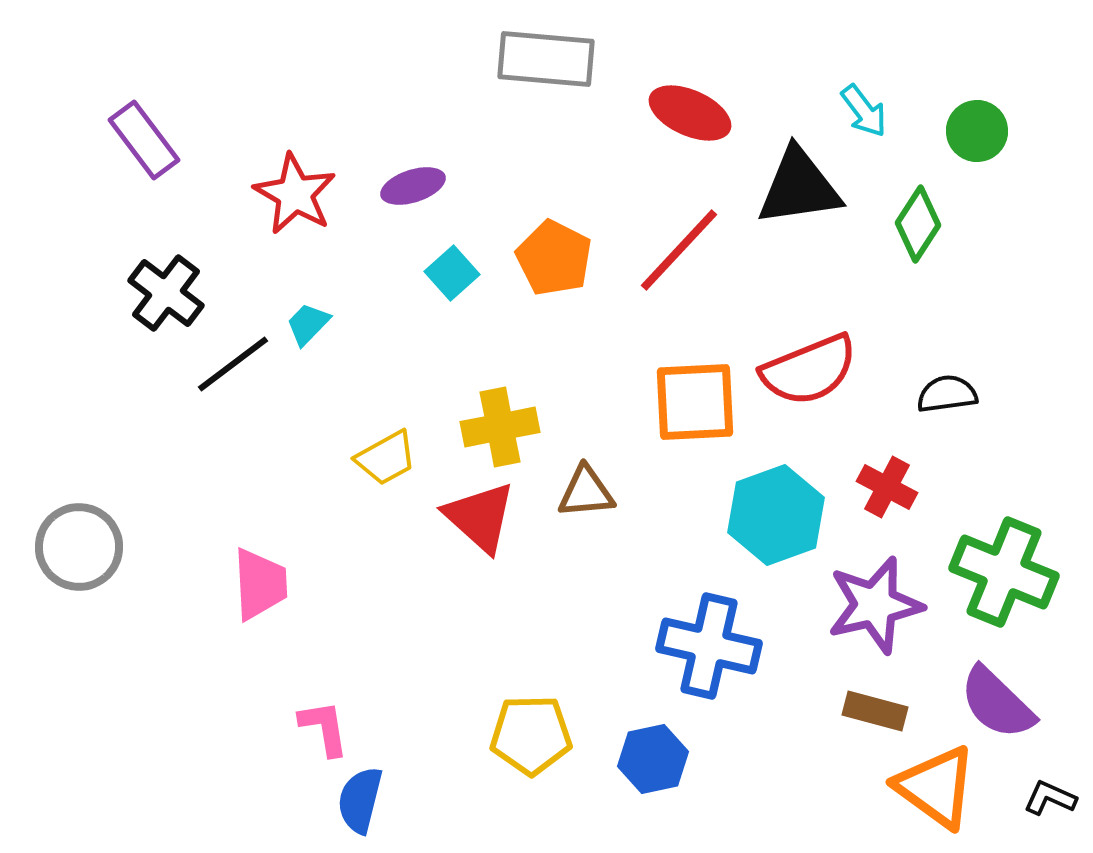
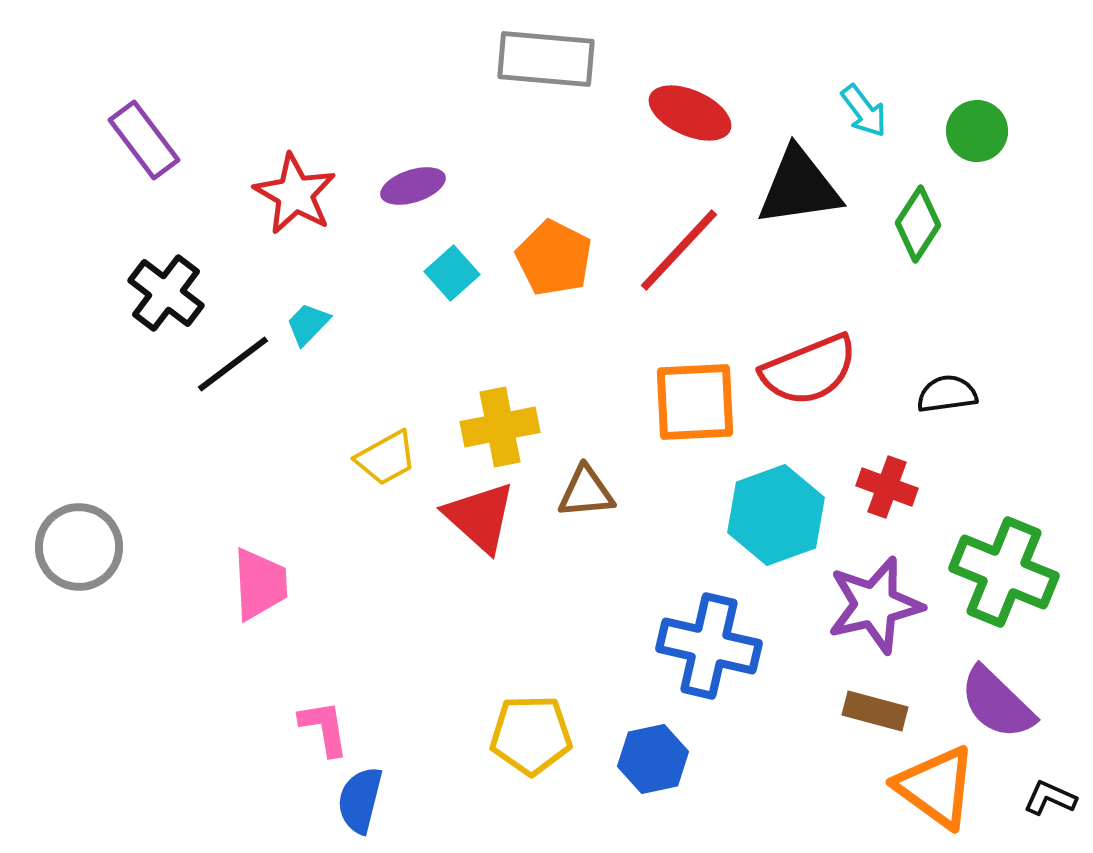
red cross: rotated 8 degrees counterclockwise
